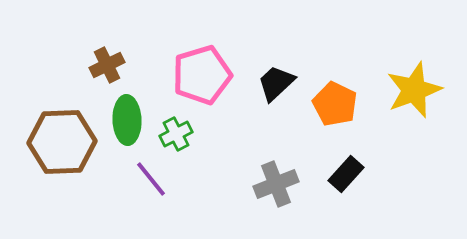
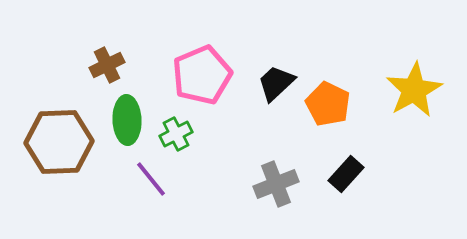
pink pentagon: rotated 6 degrees counterclockwise
yellow star: rotated 8 degrees counterclockwise
orange pentagon: moved 7 px left
brown hexagon: moved 3 px left
